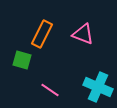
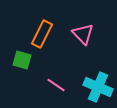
pink triangle: rotated 25 degrees clockwise
pink line: moved 6 px right, 5 px up
